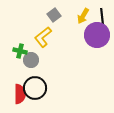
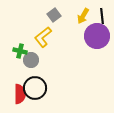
purple circle: moved 1 px down
